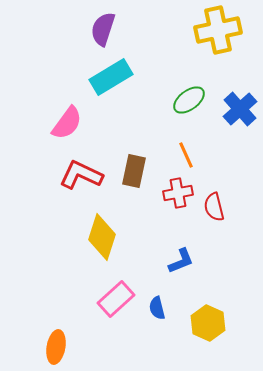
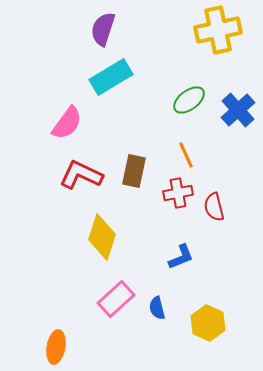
blue cross: moved 2 px left, 1 px down
blue L-shape: moved 4 px up
